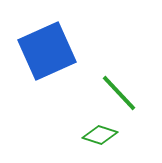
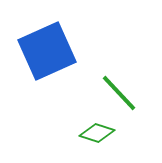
green diamond: moved 3 px left, 2 px up
